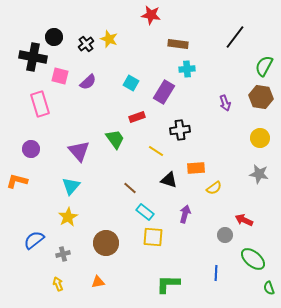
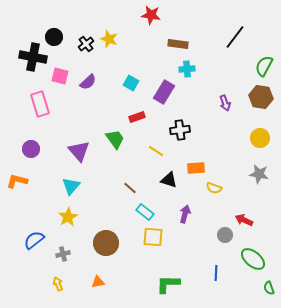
yellow semicircle at (214, 188): rotated 56 degrees clockwise
